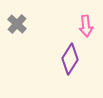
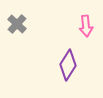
purple diamond: moved 2 px left, 6 px down
